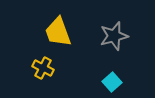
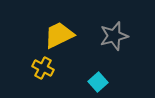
yellow trapezoid: moved 1 px right, 3 px down; rotated 84 degrees clockwise
cyan square: moved 14 px left
